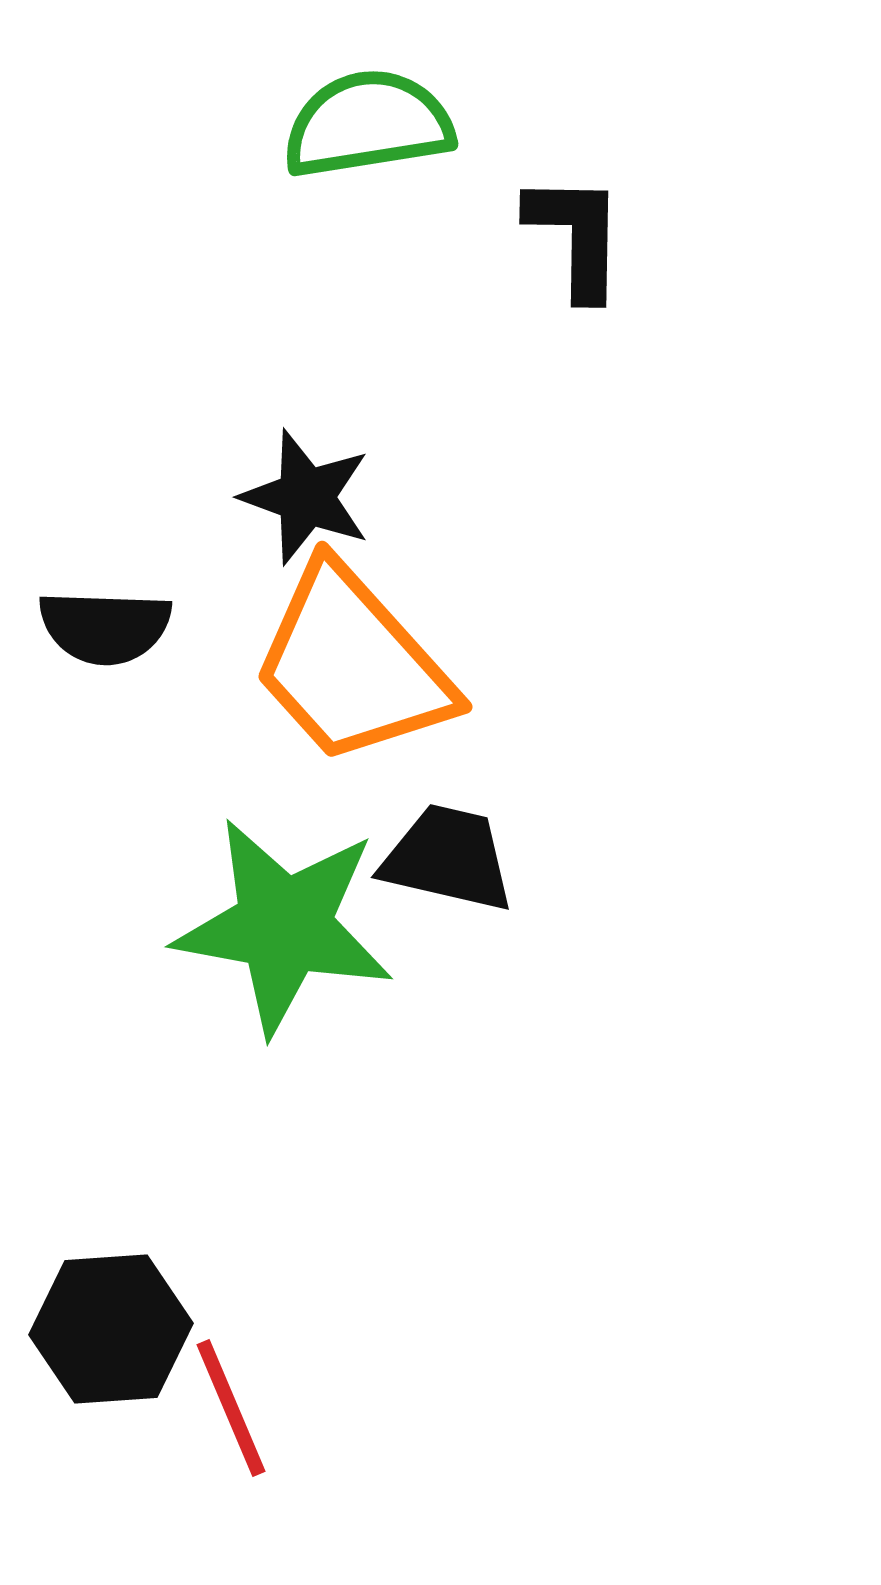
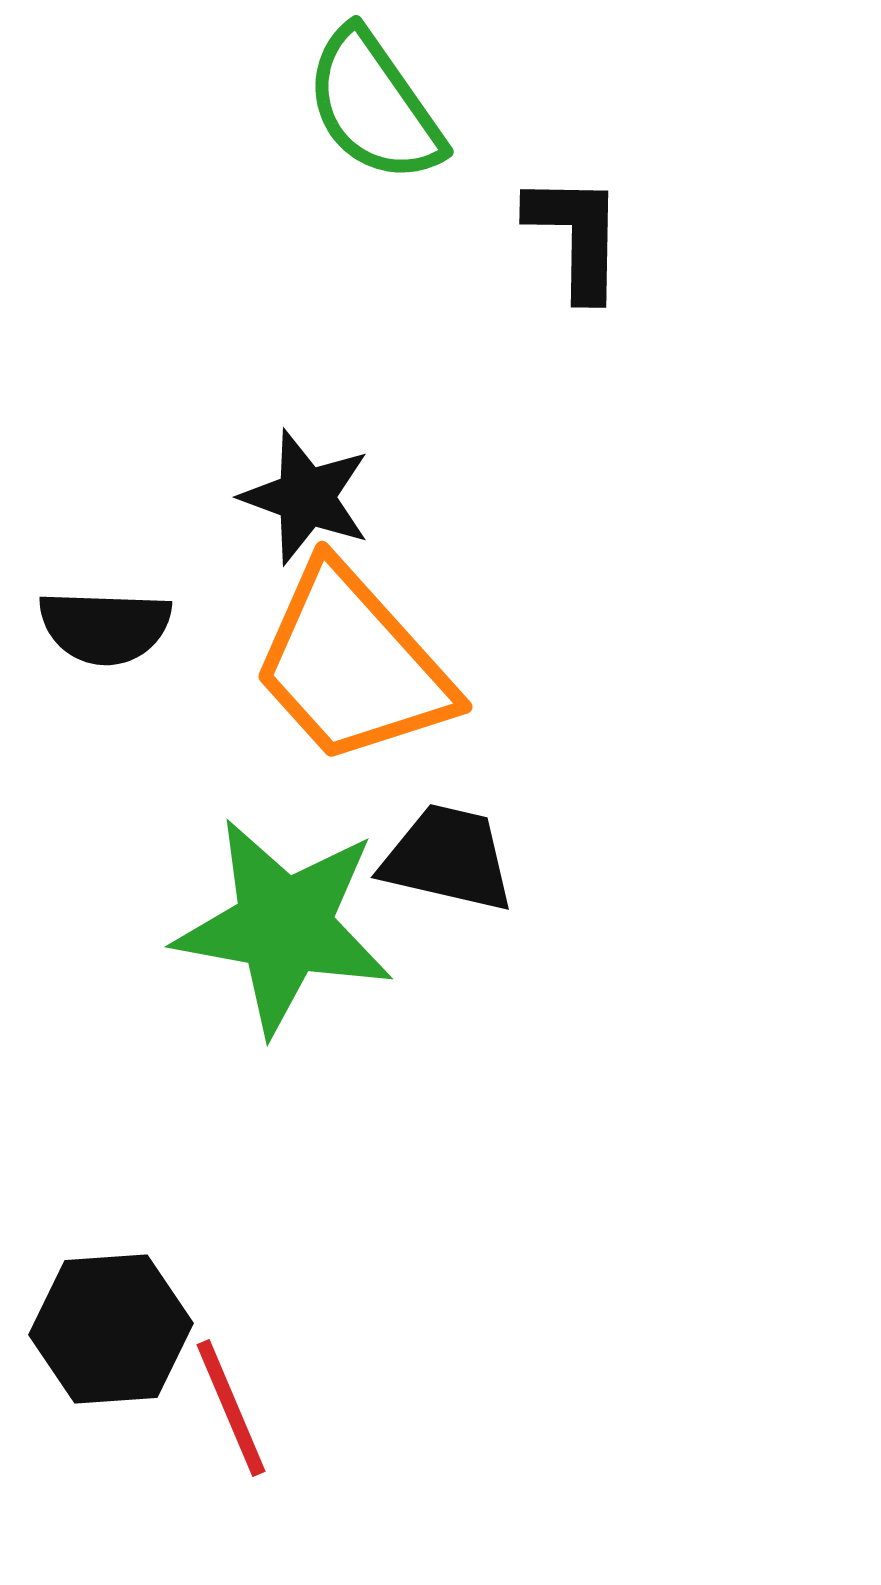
green semicircle: moved 6 px right, 18 px up; rotated 116 degrees counterclockwise
